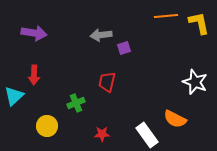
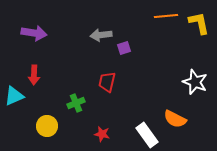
cyan triangle: rotated 20 degrees clockwise
red star: rotated 14 degrees clockwise
